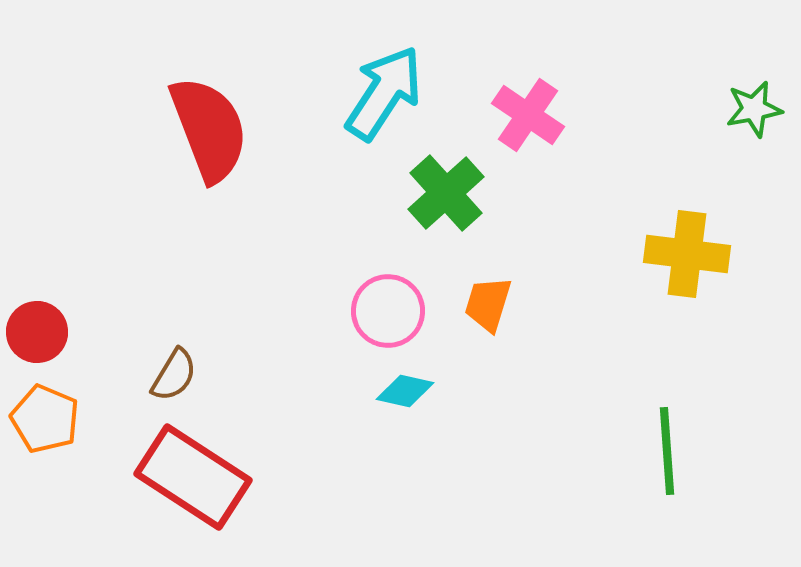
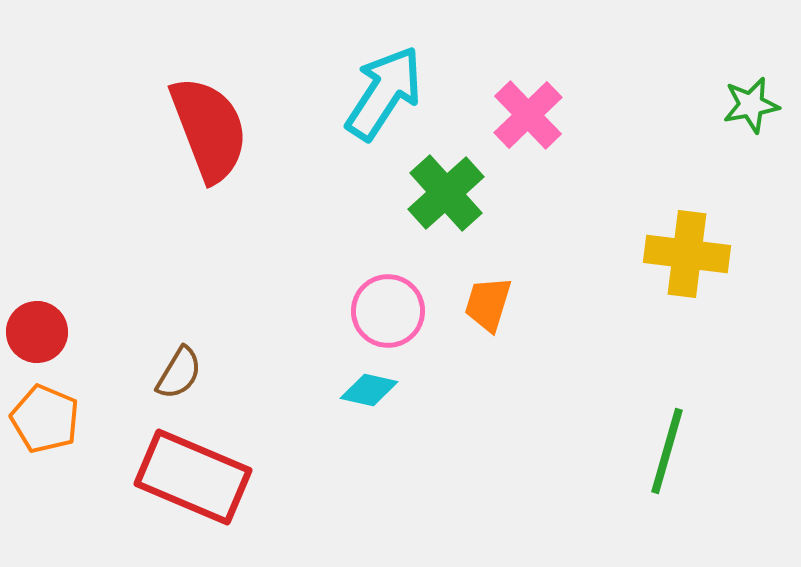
green star: moved 3 px left, 4 px up
pink cross: rotated 12 degrees clockwise
brown semicircle: moved 5 px right, 2 px up
cyan diamond: moved 36 px left, 1 px up
green line: rotated 20 degrees clockwise
red rectangle: rotated 10 degrees counterclockwise
